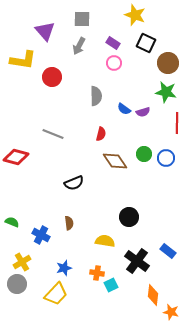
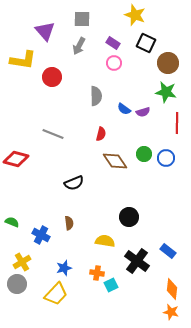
red diamond: moved 2 px down
orange diamond: moved 19 px right, 6 px up
